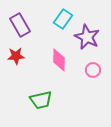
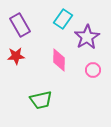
purple star: rotated 15 degrees clockwise
